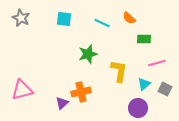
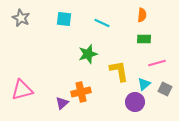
orange semicircle: moved 13 px right, 3 px up; rotated 128 degrees counterclockwise
yellow L-shape: rotated 20 degrees counterclockwise
purple circle: moved 3 px left, 6 px up
